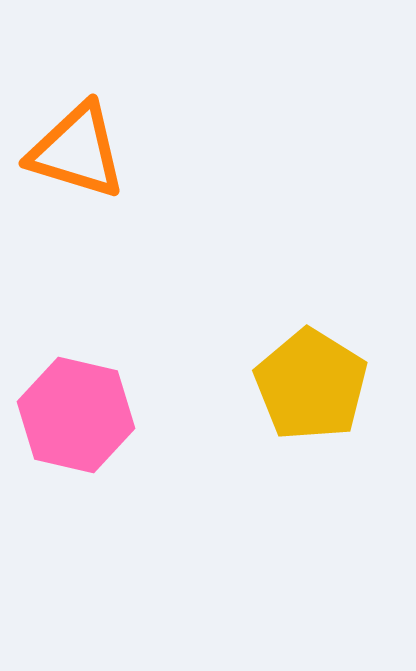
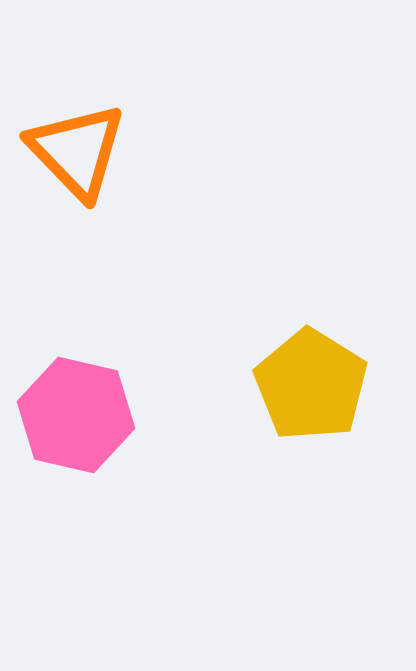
orange triangle: rotated 29 degrees clockwise
